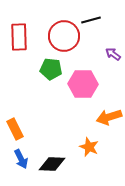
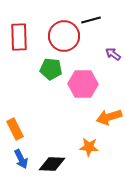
orange star: rotated 18 degrees counterclockwise
